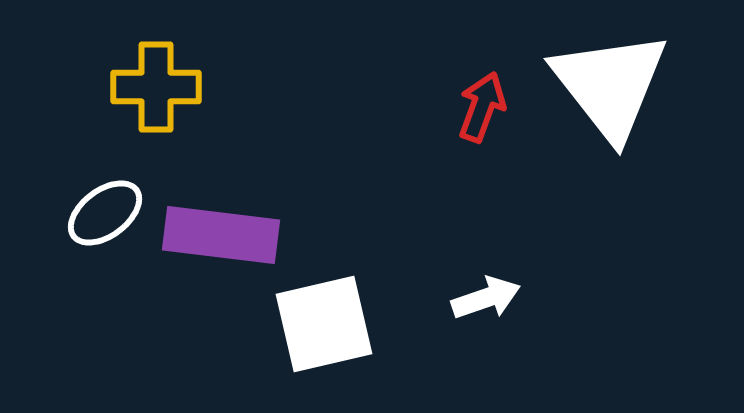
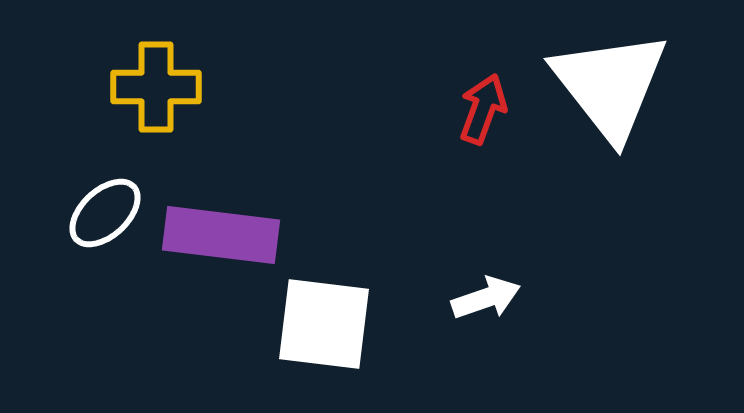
red arrow: moved 1 px right, 2 px down
white ellipse: rotated 6 degrees counterclockwise
white square: rotated 20 degrees clockwise
